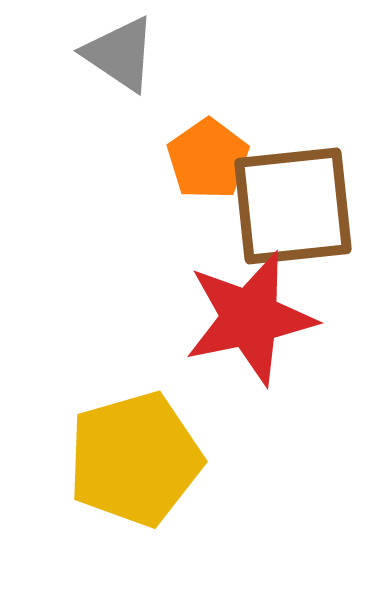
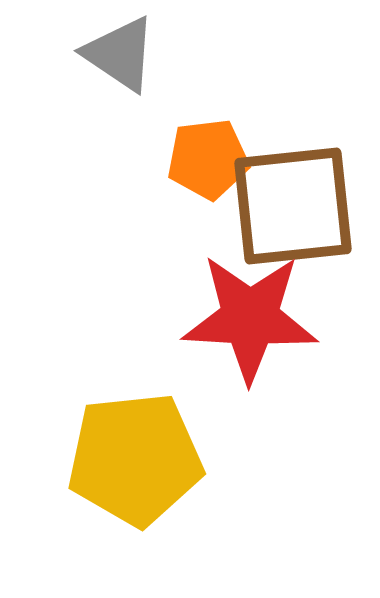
orange pentagon: rotated 28 degrees clockwise
red star: rotated 15 degrees clockwise
yellow pentagon: rotated 10 degrees clockwise
